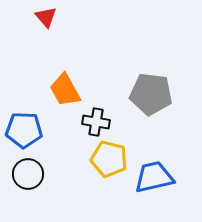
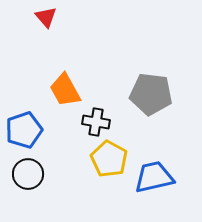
blue pentagon: rotated 21 degrees counterclockwise
yellow pentagon: rotated 15 degrees clockwise
